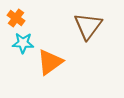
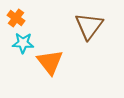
brown triangle: moved 1 px right
orange triangle: rotated 32 degrees counterclockwise
